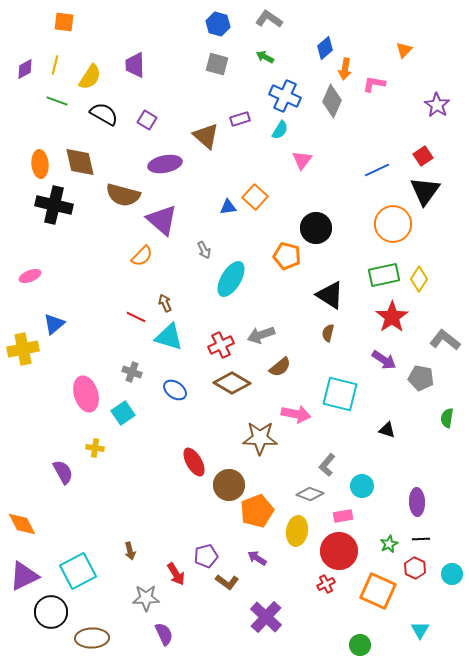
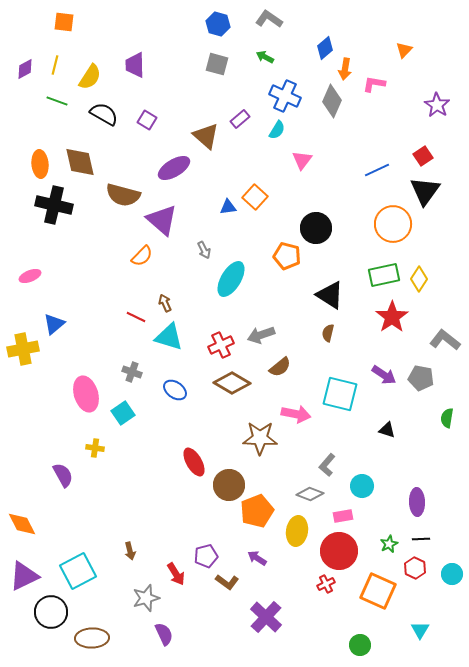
purple rectangle at (240, 119): rotated 24 degrees counterclockwise
cyan semicircle at (280, 130): moved 3 px left
purple ellipse at (165, 164): moved 9 px right, 4 px down; rotated 20 degrees counterclockwise
purple arrow at (384, 360): moved 15 px down
purple semicircle at (63, 472): moved 3 px down
gray star at (146, 598): rotated 16 degrees counterclockwise
